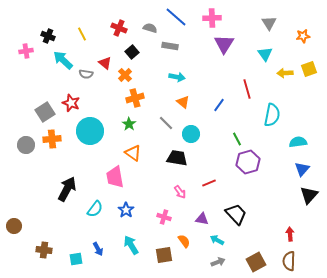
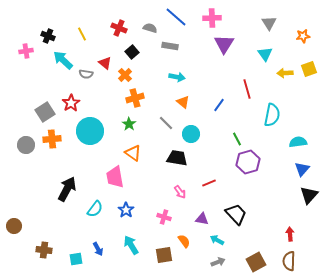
red star at (71, 103): rotated 18 degrees clockwise
